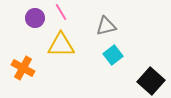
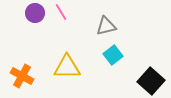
purple circle: moved 5 px up
yellow triangle: moved 6 px right, 22 px down
orange cross: moved 1 px left, 8 px down
